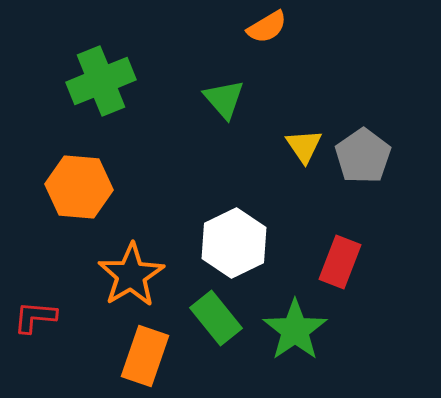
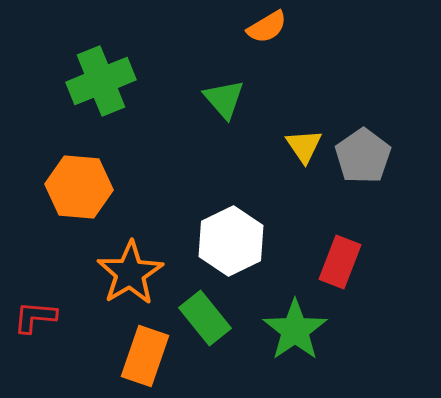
white hexagon: moved 3 px left, 2 px up
orange star: moved 1 px left, 2 px up
green rectangle: moved 11 px left
